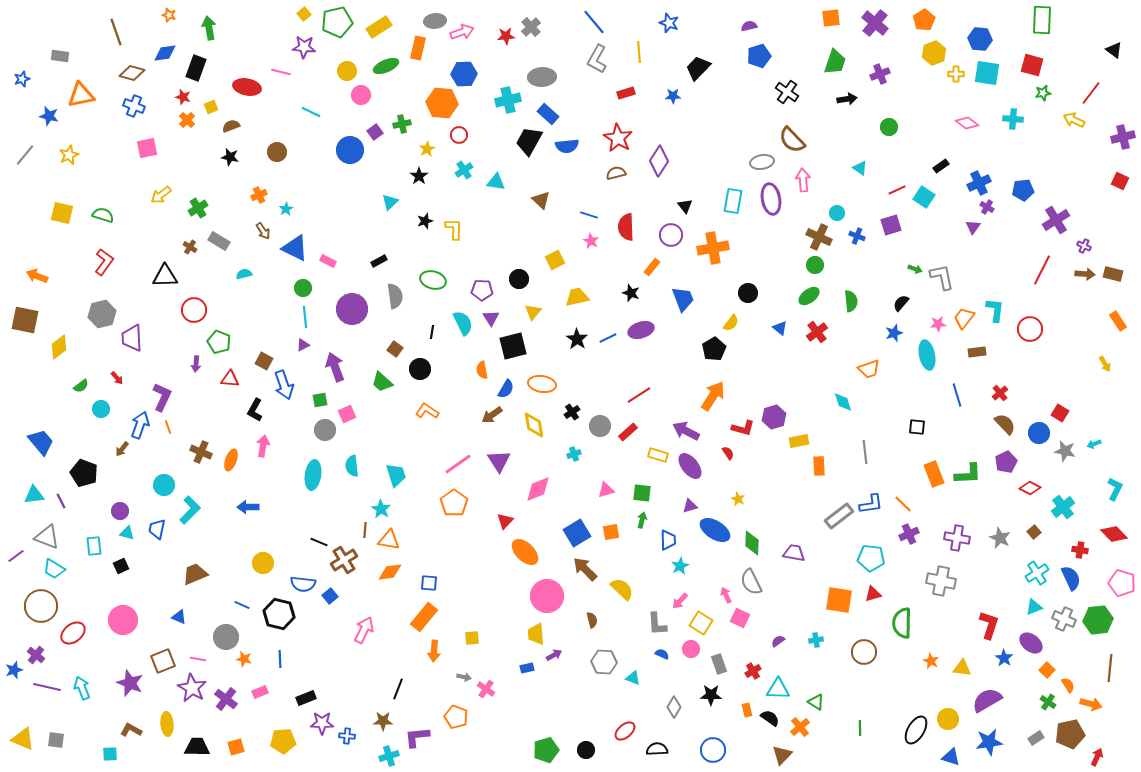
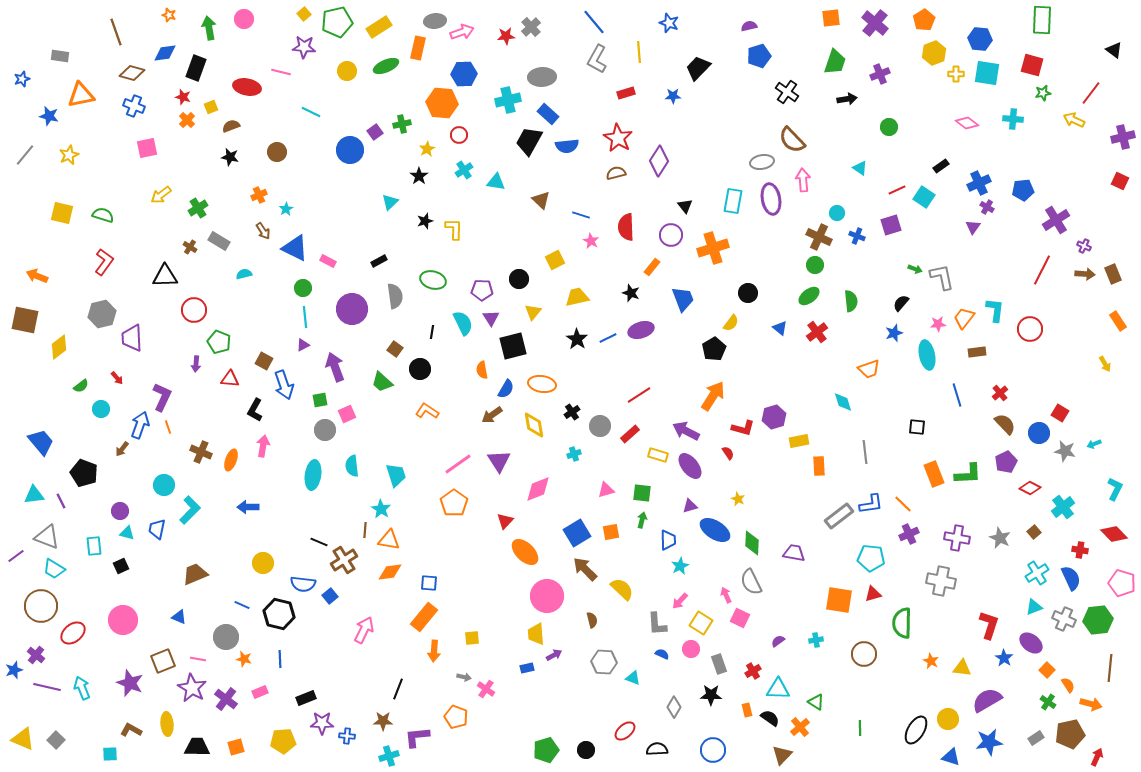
pink circle at (361, 95): moved 117 px left, 76 px up
blue line at (589, 215): moved 8 px left
orange cross at (713, 248): rotated 8 degrees counterclockwise
brown rectangle at (1113, 274): rotated 54 degrees clockwise
red rectangle at (628, 432): moved 2 px right, 2 px down
brown circle at (864, 652): moved 2 px down
gray square at (56, 740): rotated 36 degrees clockwise
